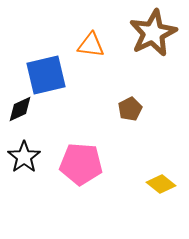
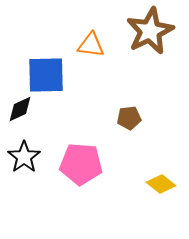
brown star: moved 3 px left, 2 px up
blue square: rotated 12 degrees clockwise
brown pentagon: moved 1 px left, 9 px down; rotated 20 degrees clockwise
